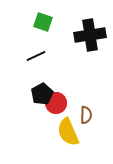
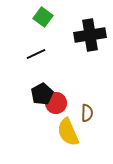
green square: moved 5 px up; rotated 18 degrees clockwise
black line: moved 2 px up
brown semicircle: moved 1 px right, 2 px up
